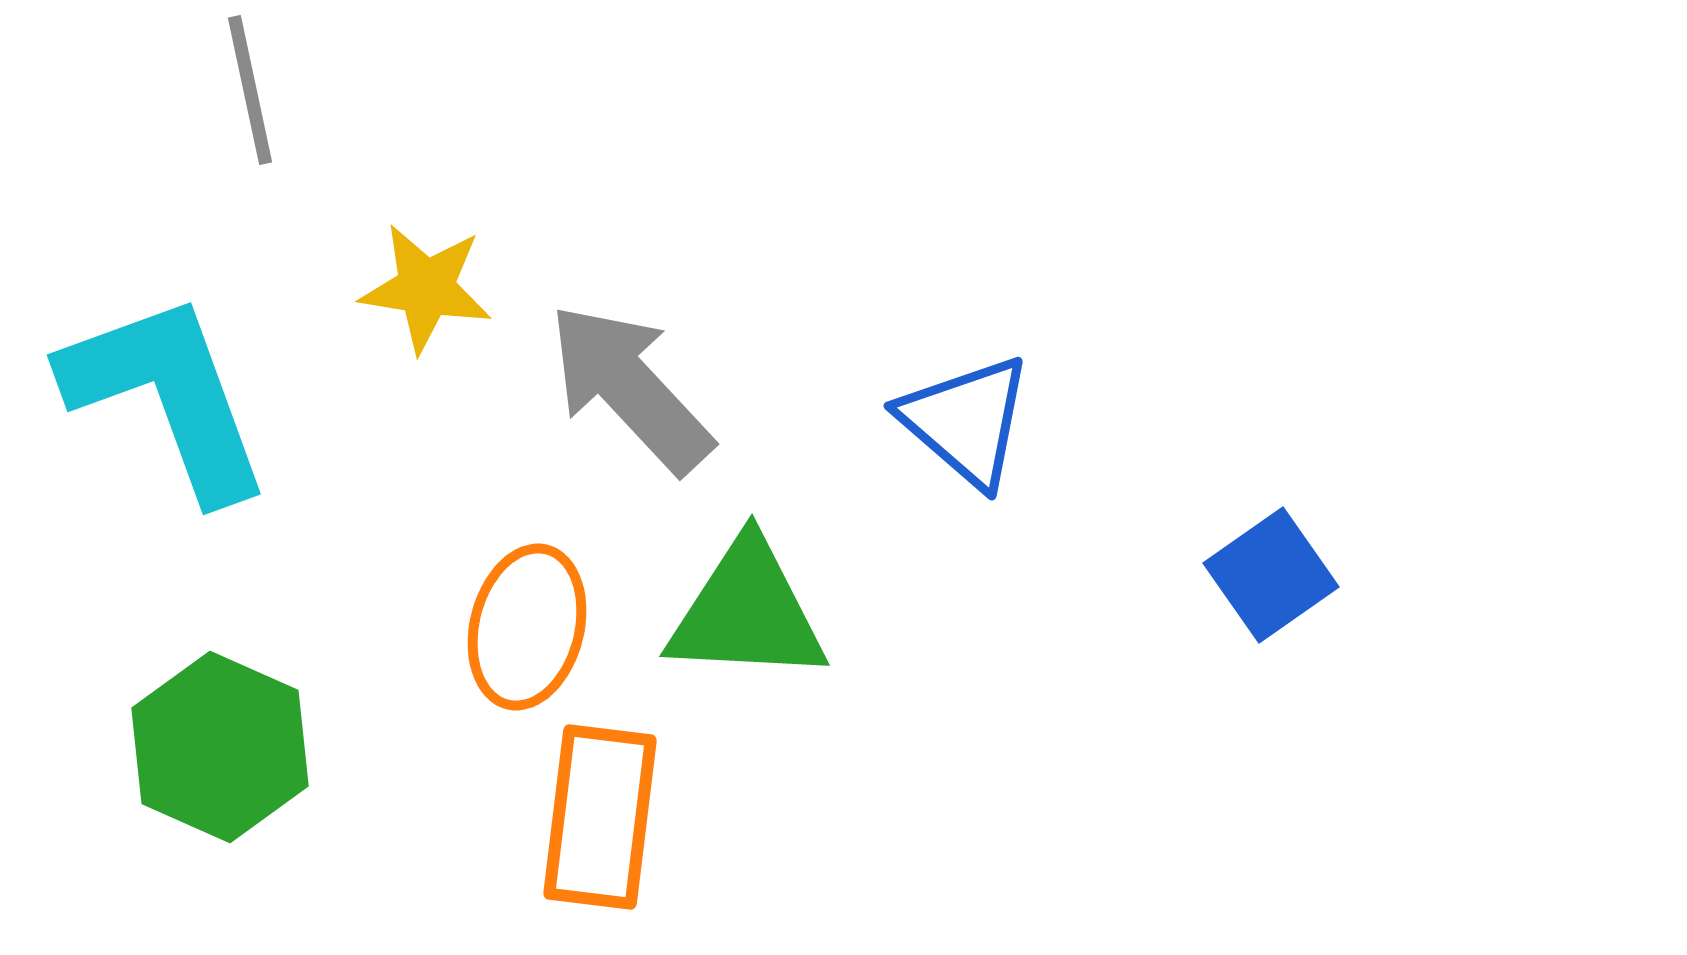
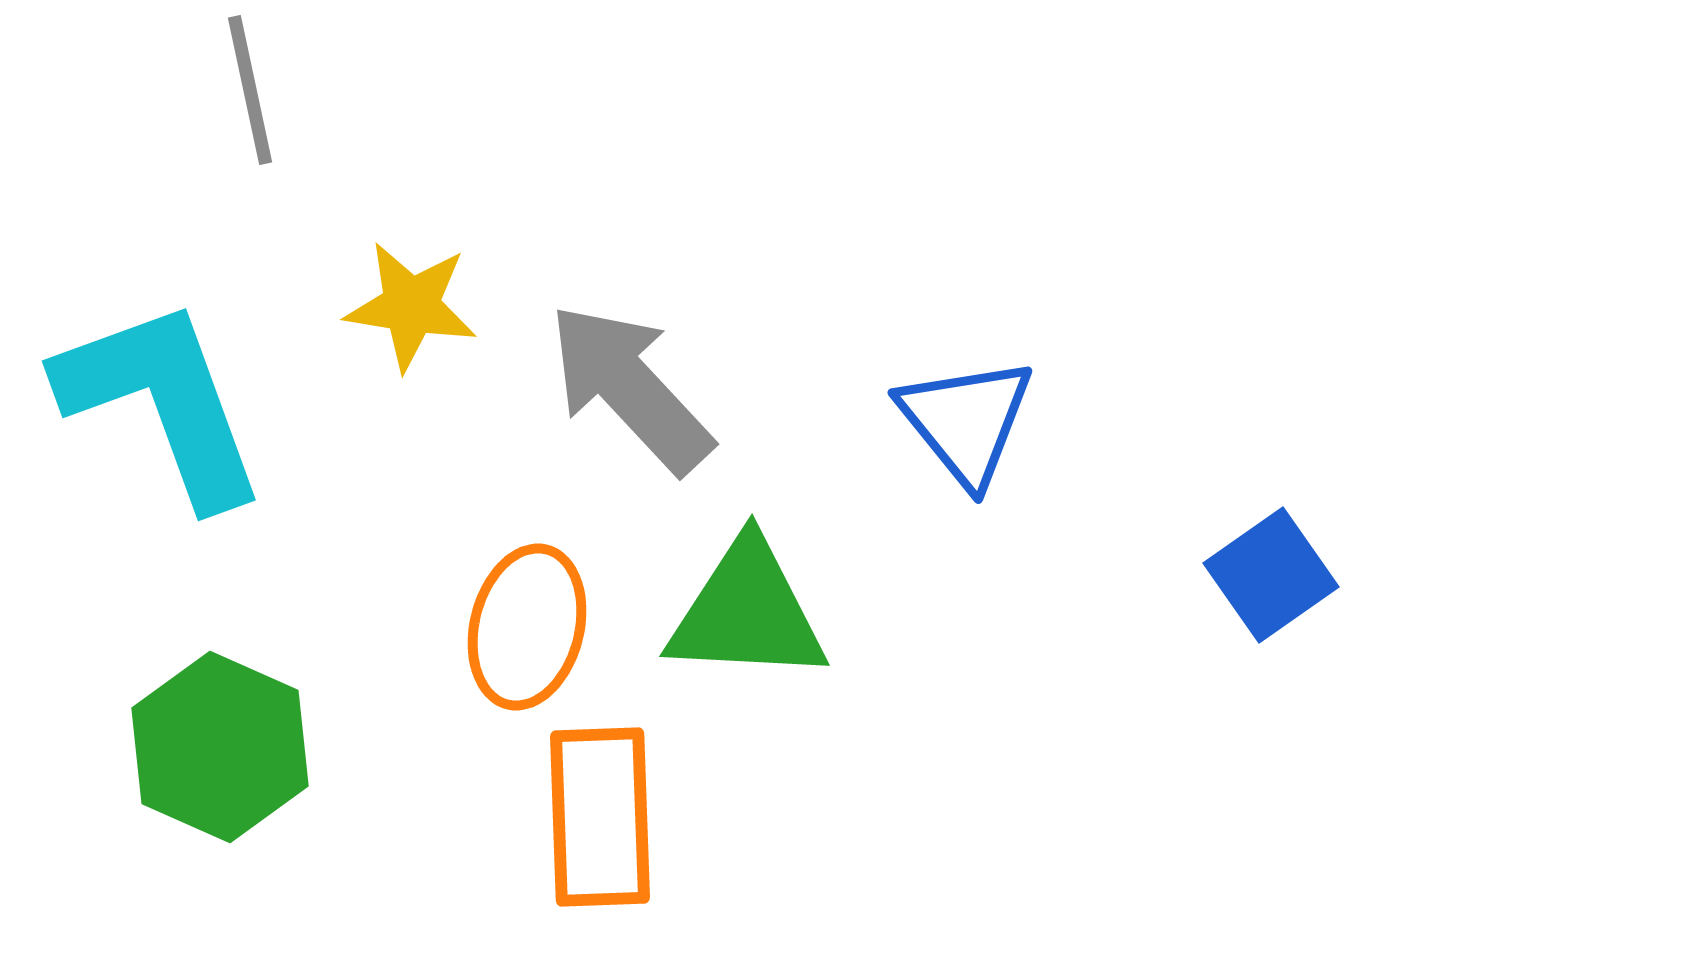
yellow star: moved 15 px left, 18 px down
cyan L-shape: moved 5 px left, 6 px down
blue triangle: rotated 10 degrees clockwise
orange rectangle: rotated 9 degrees counterclockwise
